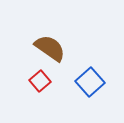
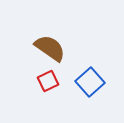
red square: moved 8 px right; rotated 15 degrees clockwise
